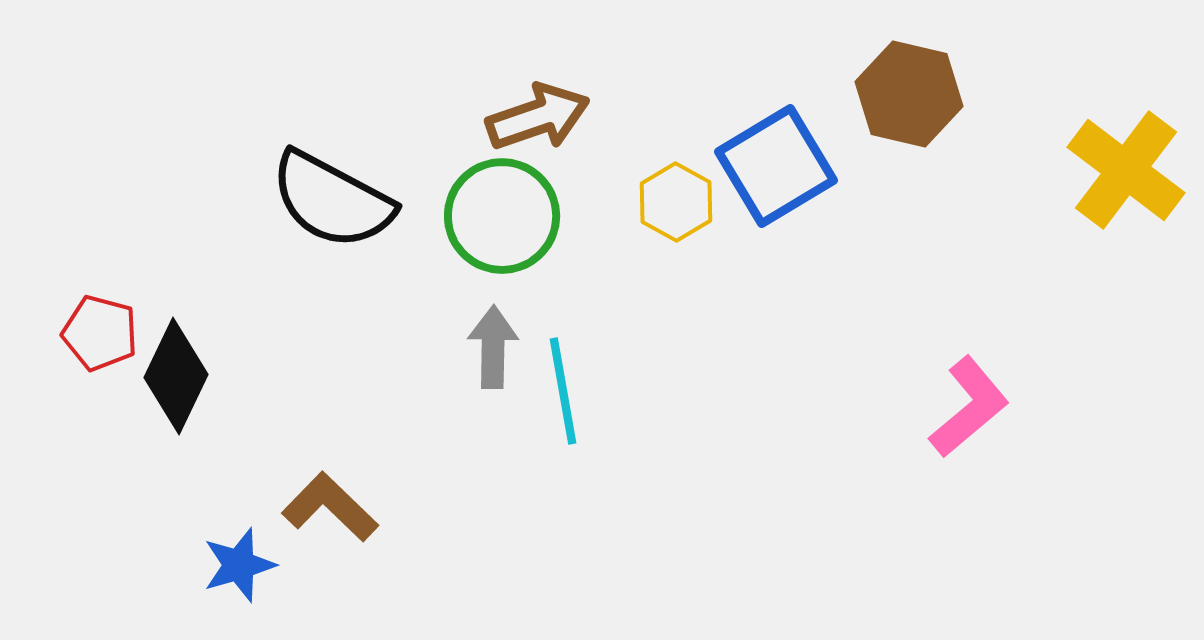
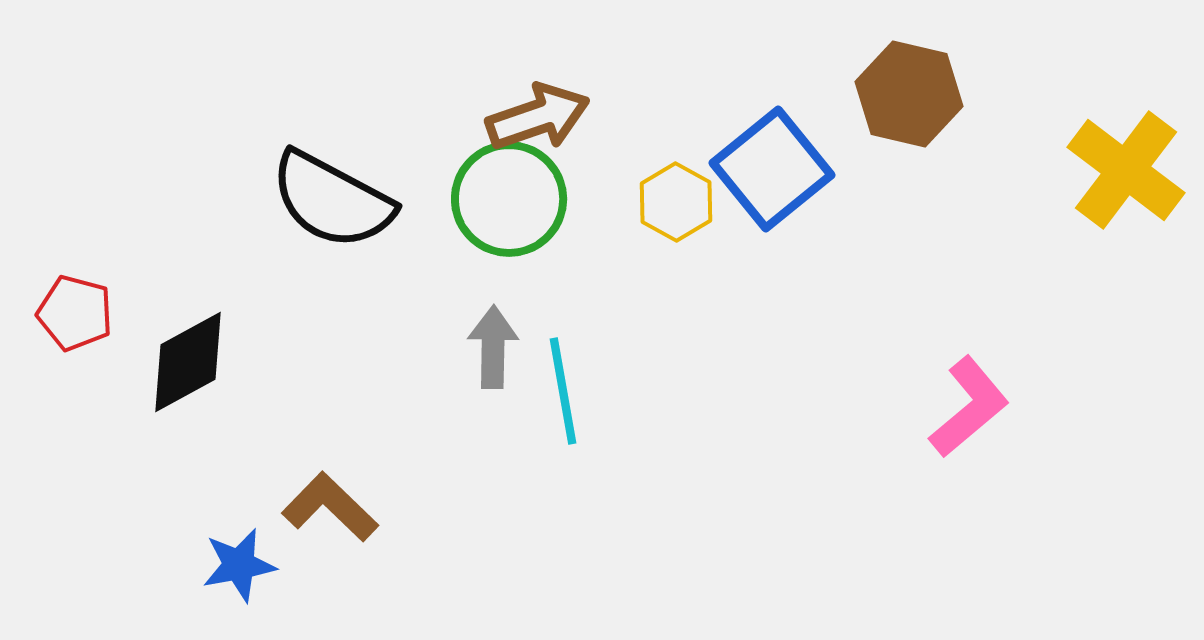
blue square: moved 4 px left, 3 px down; rotated 8 degrees counterclockwise
green circle: moved 7 px right, 17 px up
red pentagon: moved 25 px left, 20 px up
black diamond: moved 12 px right, 14 px up; rotated 36 degrees clockwise
blue star: rotated 6 degrees clockwise
